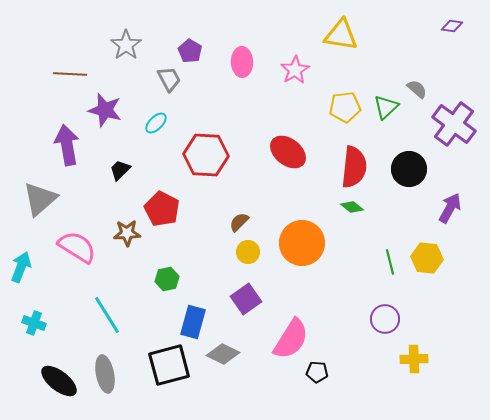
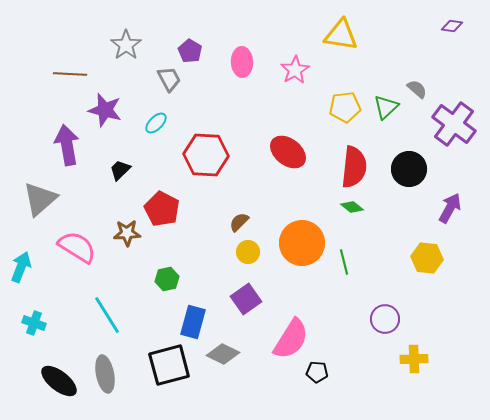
green line at (390, 262): moved 46 px left
